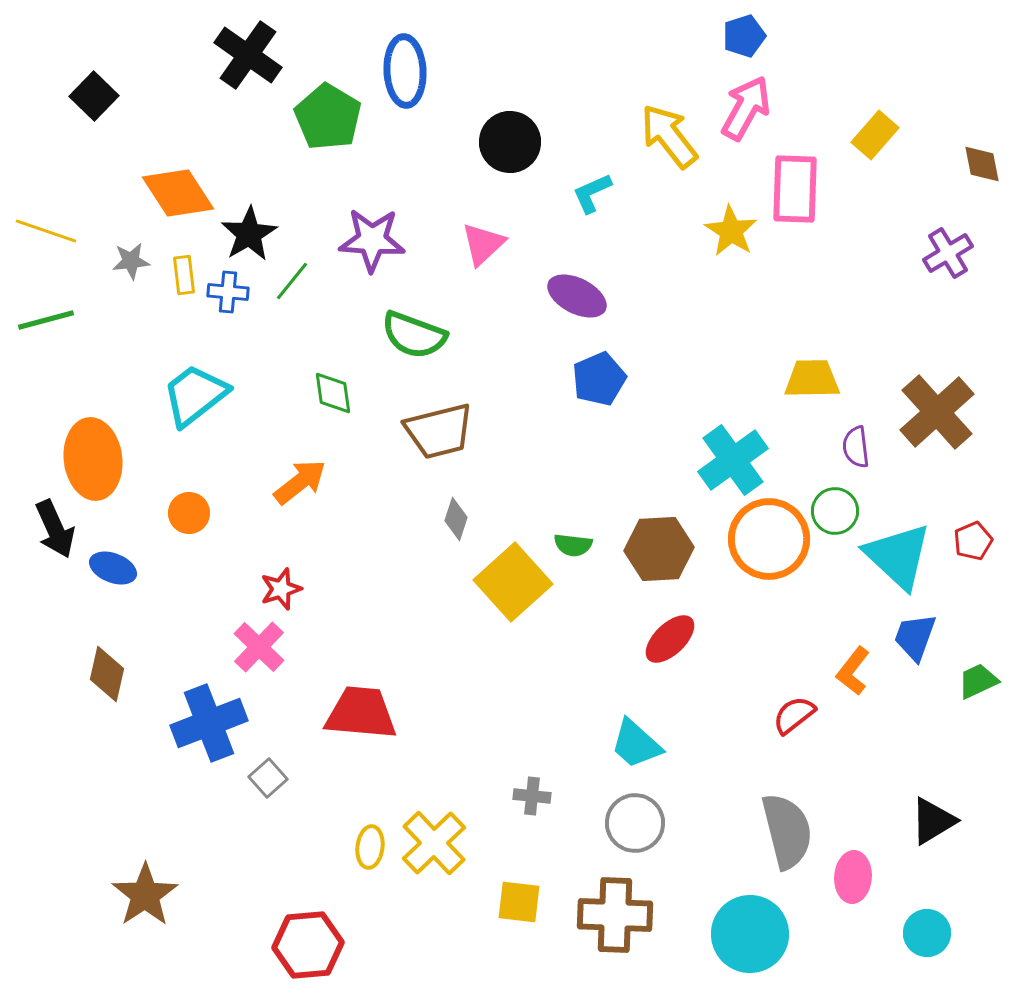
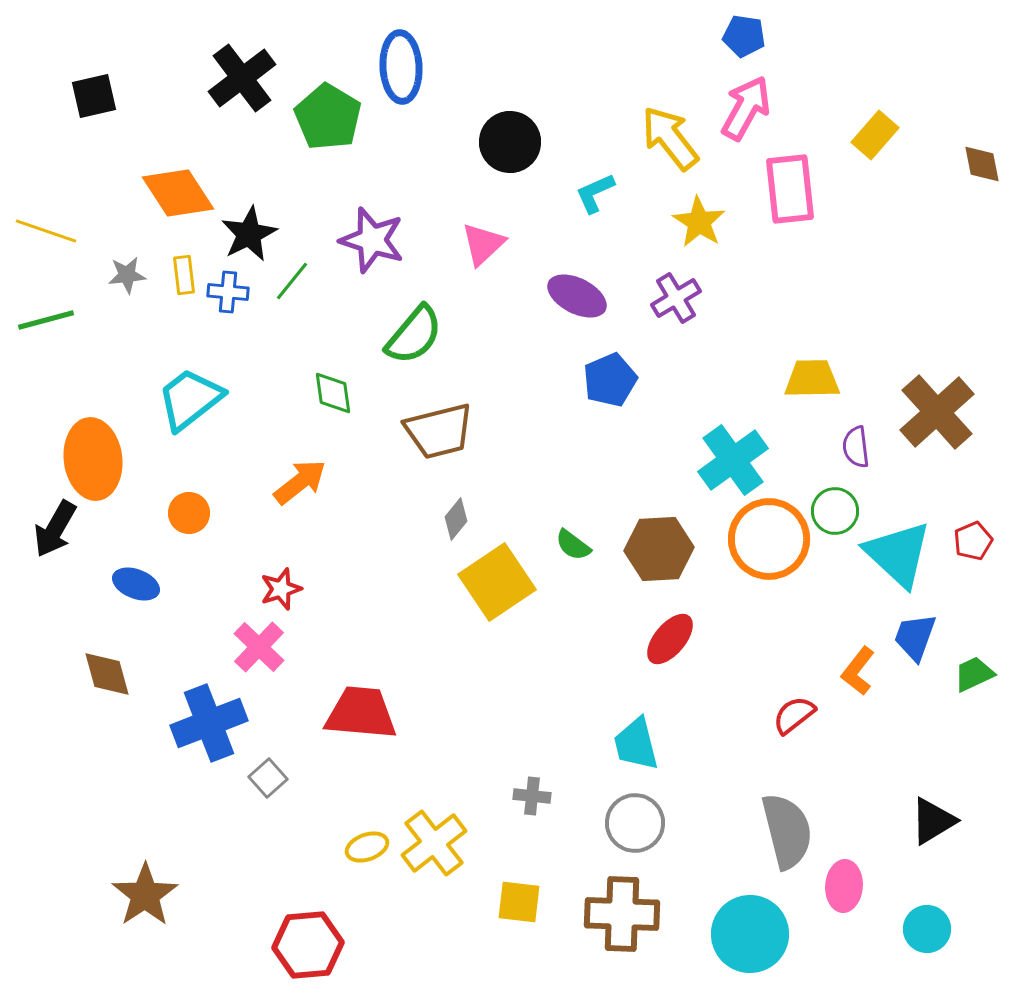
blue pentagon at (744, 36): rotated 27 degrees clockwise
black cross at (248, 55): moved 6 px left, 23 px down; rotated 18 degrees clockwise
blue ellipse at (405, 71): moved 4 px left, 4 px up
black square at (94, 96): rotated 33 degrees clockwise
yellow arrow at (669, 136): moved 1 px right, 2 px down
pink rectangle at (795, 189): moved 5 px left; rotated 8 degrees counterclockwise
cyan L-shape at (592, 193): moved 3 px right
yellow star at (731, 231): moved 32 px left, 9 px up
black star at (249, 234): rotated 4 degrees clockwise
purple star at (372, 240): rotated 14 degrees clockwise
purple cross at (948, 253): moved 272 px left, 45 px down
gray star at (131, 261): moved 4 px left, 14 px down
green semicircle at (414, 335): rotated 70 degrees counterclockwise
blue pentagon at (599, 379): moved 11 px right, 1 px down
cyan trapezoid at (195, 395): moved 5 px left, 4 px down
gray diamond at (456, 519): rotated 21 degrees clockwise
black arrow at (55, 529): rotated 54 degrees clockwise
green semicircle at (573, 545): rotated 30 degrees clockwise
cyan triangle at (898, 556): moved 2 px up
blue ellipse at (113, 568): moved 23 px right, 16 px down
yellow square at (513, 582): moved 16 px left; rotated 8 degrees clockwise
red ellipse at (670, 639): rotated 6 degrees counterclockwise
orange L-shape at (853, 671): moved 5 px right
brown diamond at (107, 674): rotated 28 degrees counterclockwise
green trapezoid at (978, 681): moved 4 px left, 7 px up
cyan trapezoid at (636, 744): rotated 34 degrees clockwise
yellow cross at (434, 843): rotated 6 degrees clockwise
yellow ellipse at (370, 847): moved 3 px left; rotated 63 degrees clockwise
pink ellipse at (853, 877): moved 9 px left, 9 px down
brown cross at (615, 915): moved 7 px right, 1 px up
cyan circle at (927, 933): moved 4 px up
